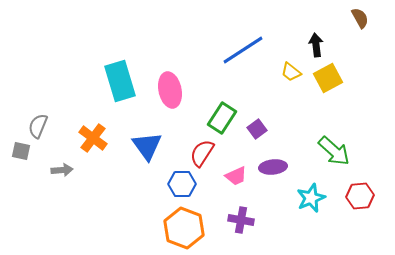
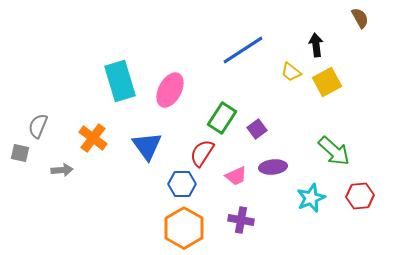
yellow square: moved 1 px left, 4 px down
pink ellipse: rotated 40 degrees clockwise
gray square: moved 1 px left, 2 px down
orange hexagon: rotated 9 degrees clockwise
